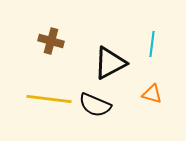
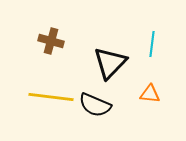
black triangle: rotated 18 degrees counterclockwise
orange triangle: moved 2 px left; rotated 10 degrees counterclockwise
yellow line: moved 2 px right, 2 px up
